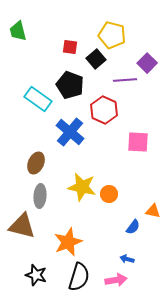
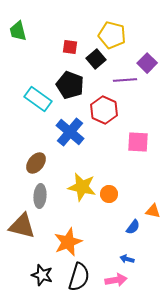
brown ellipse: rotated 15 degrees clockwise
black star: moved 6 px right
